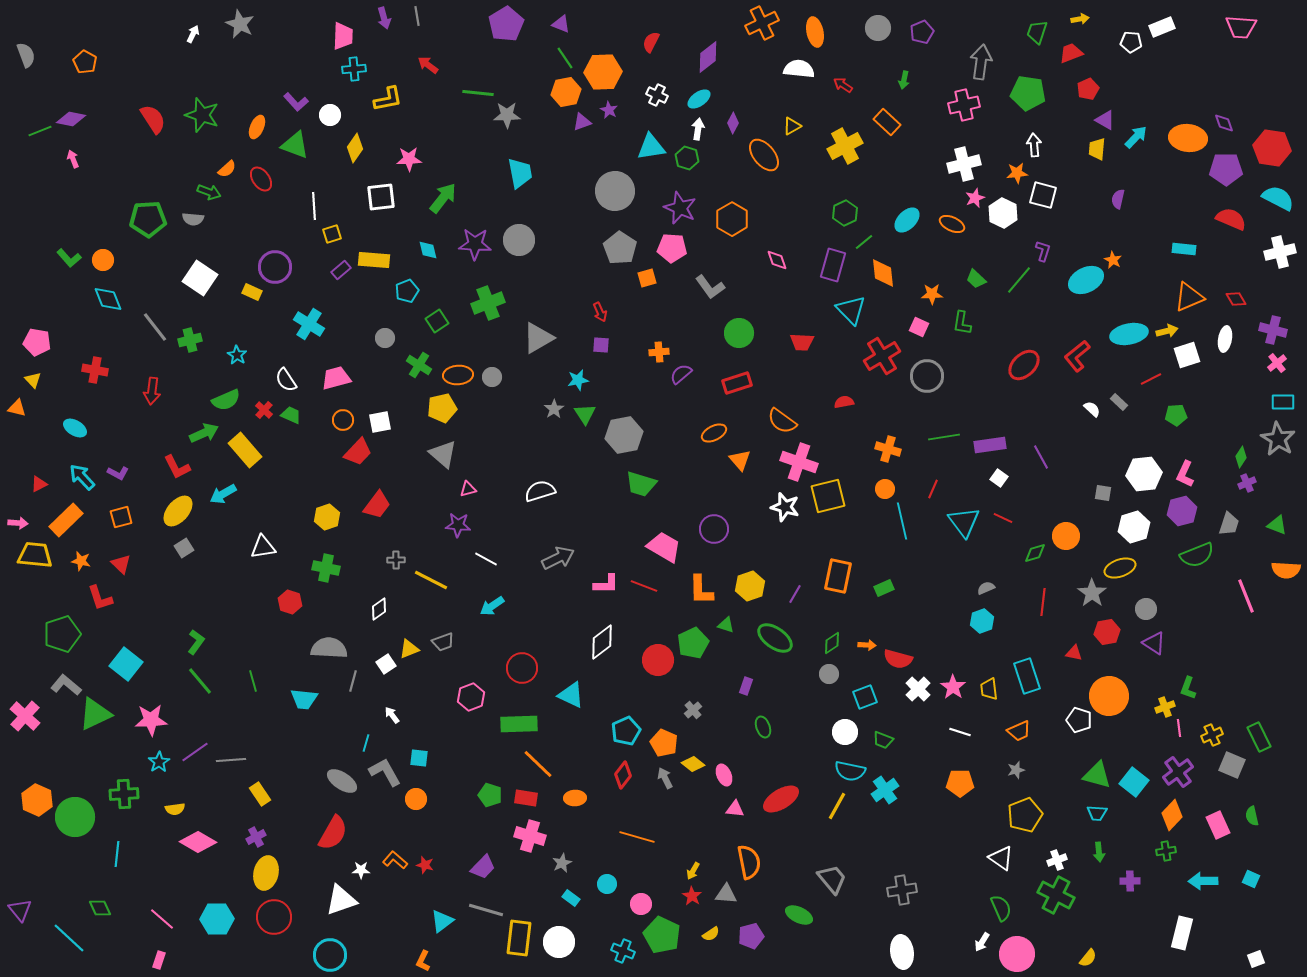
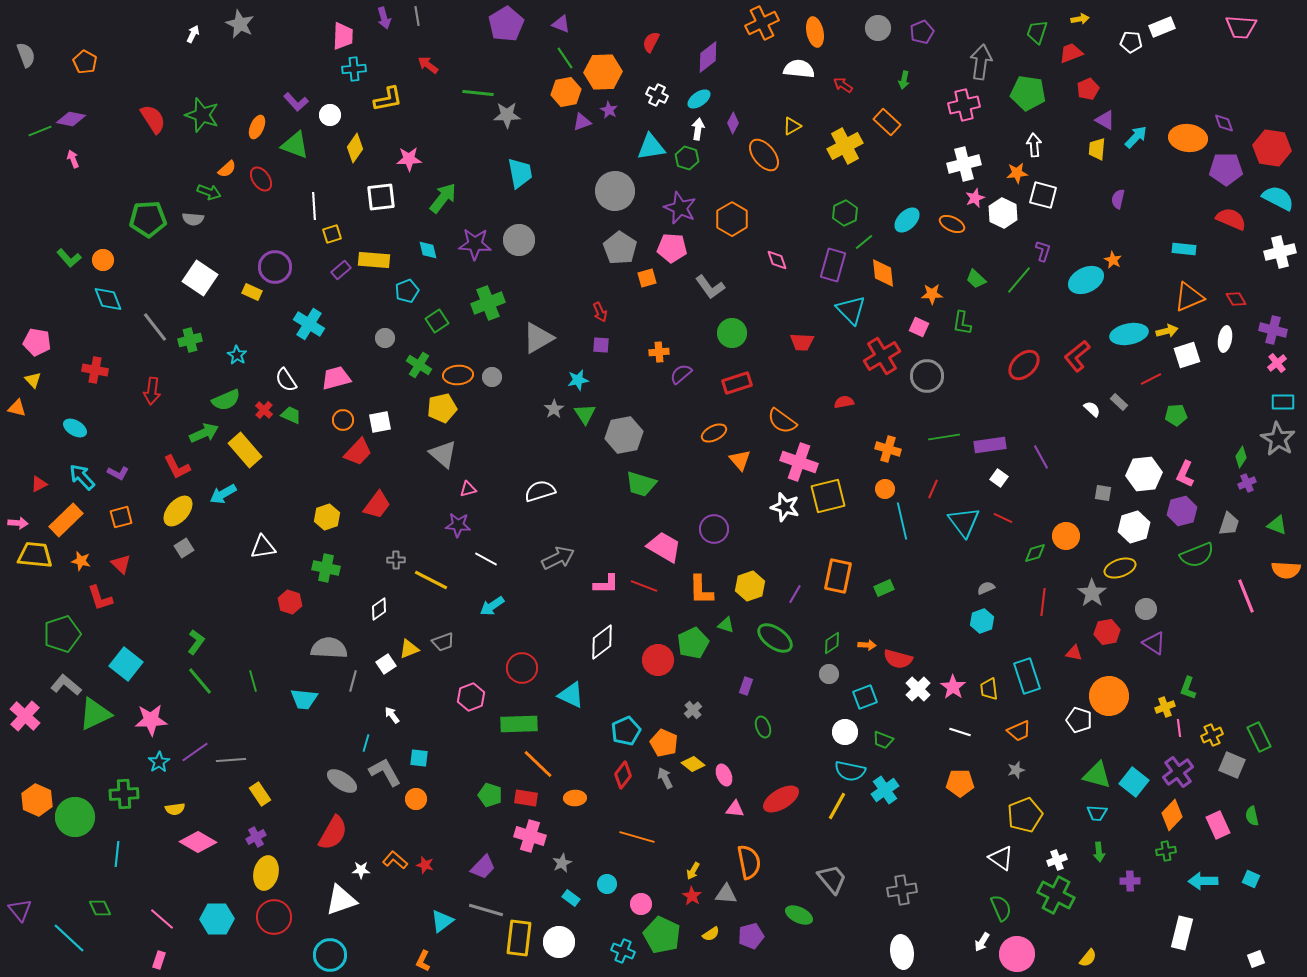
green circle at (739, 333): moved 7 px left
